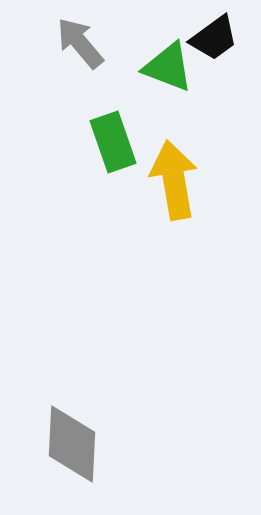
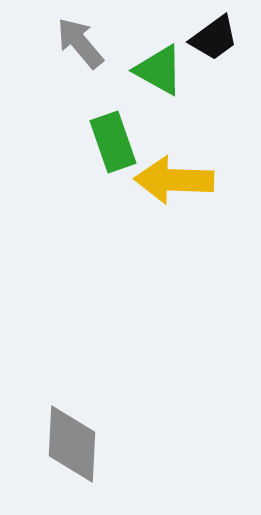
green triangle: moved 9 px left, 3 px down; rotated 8 degrees clockwise
yellow arrow: rotated 78 degrees counterclockwise
